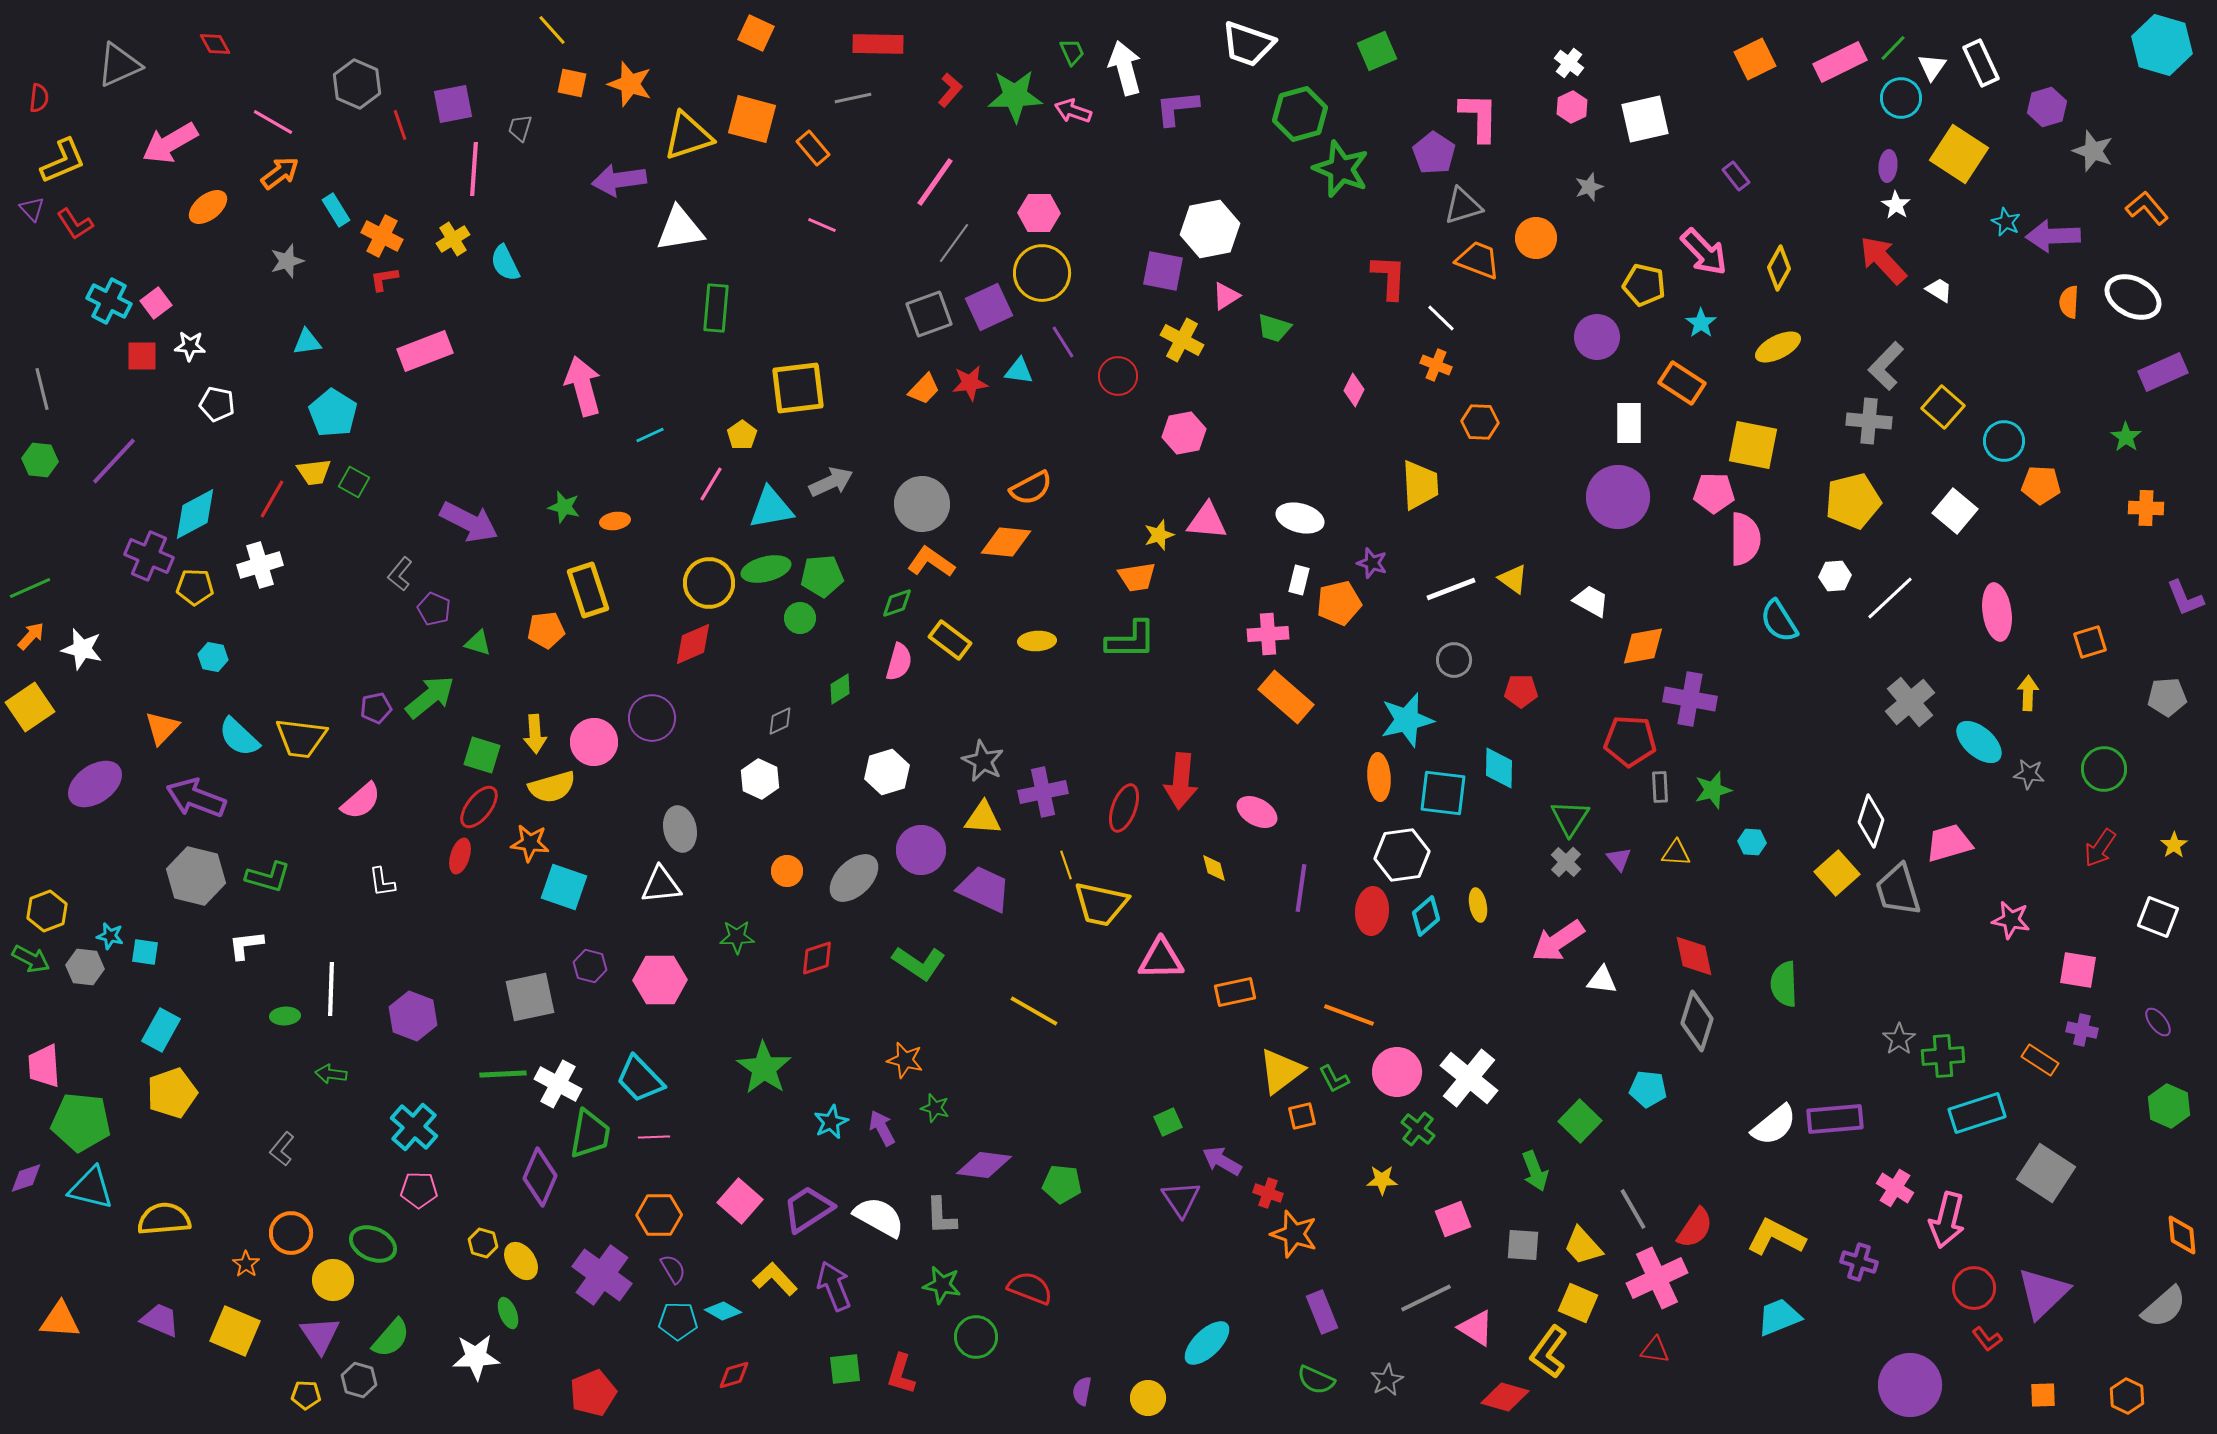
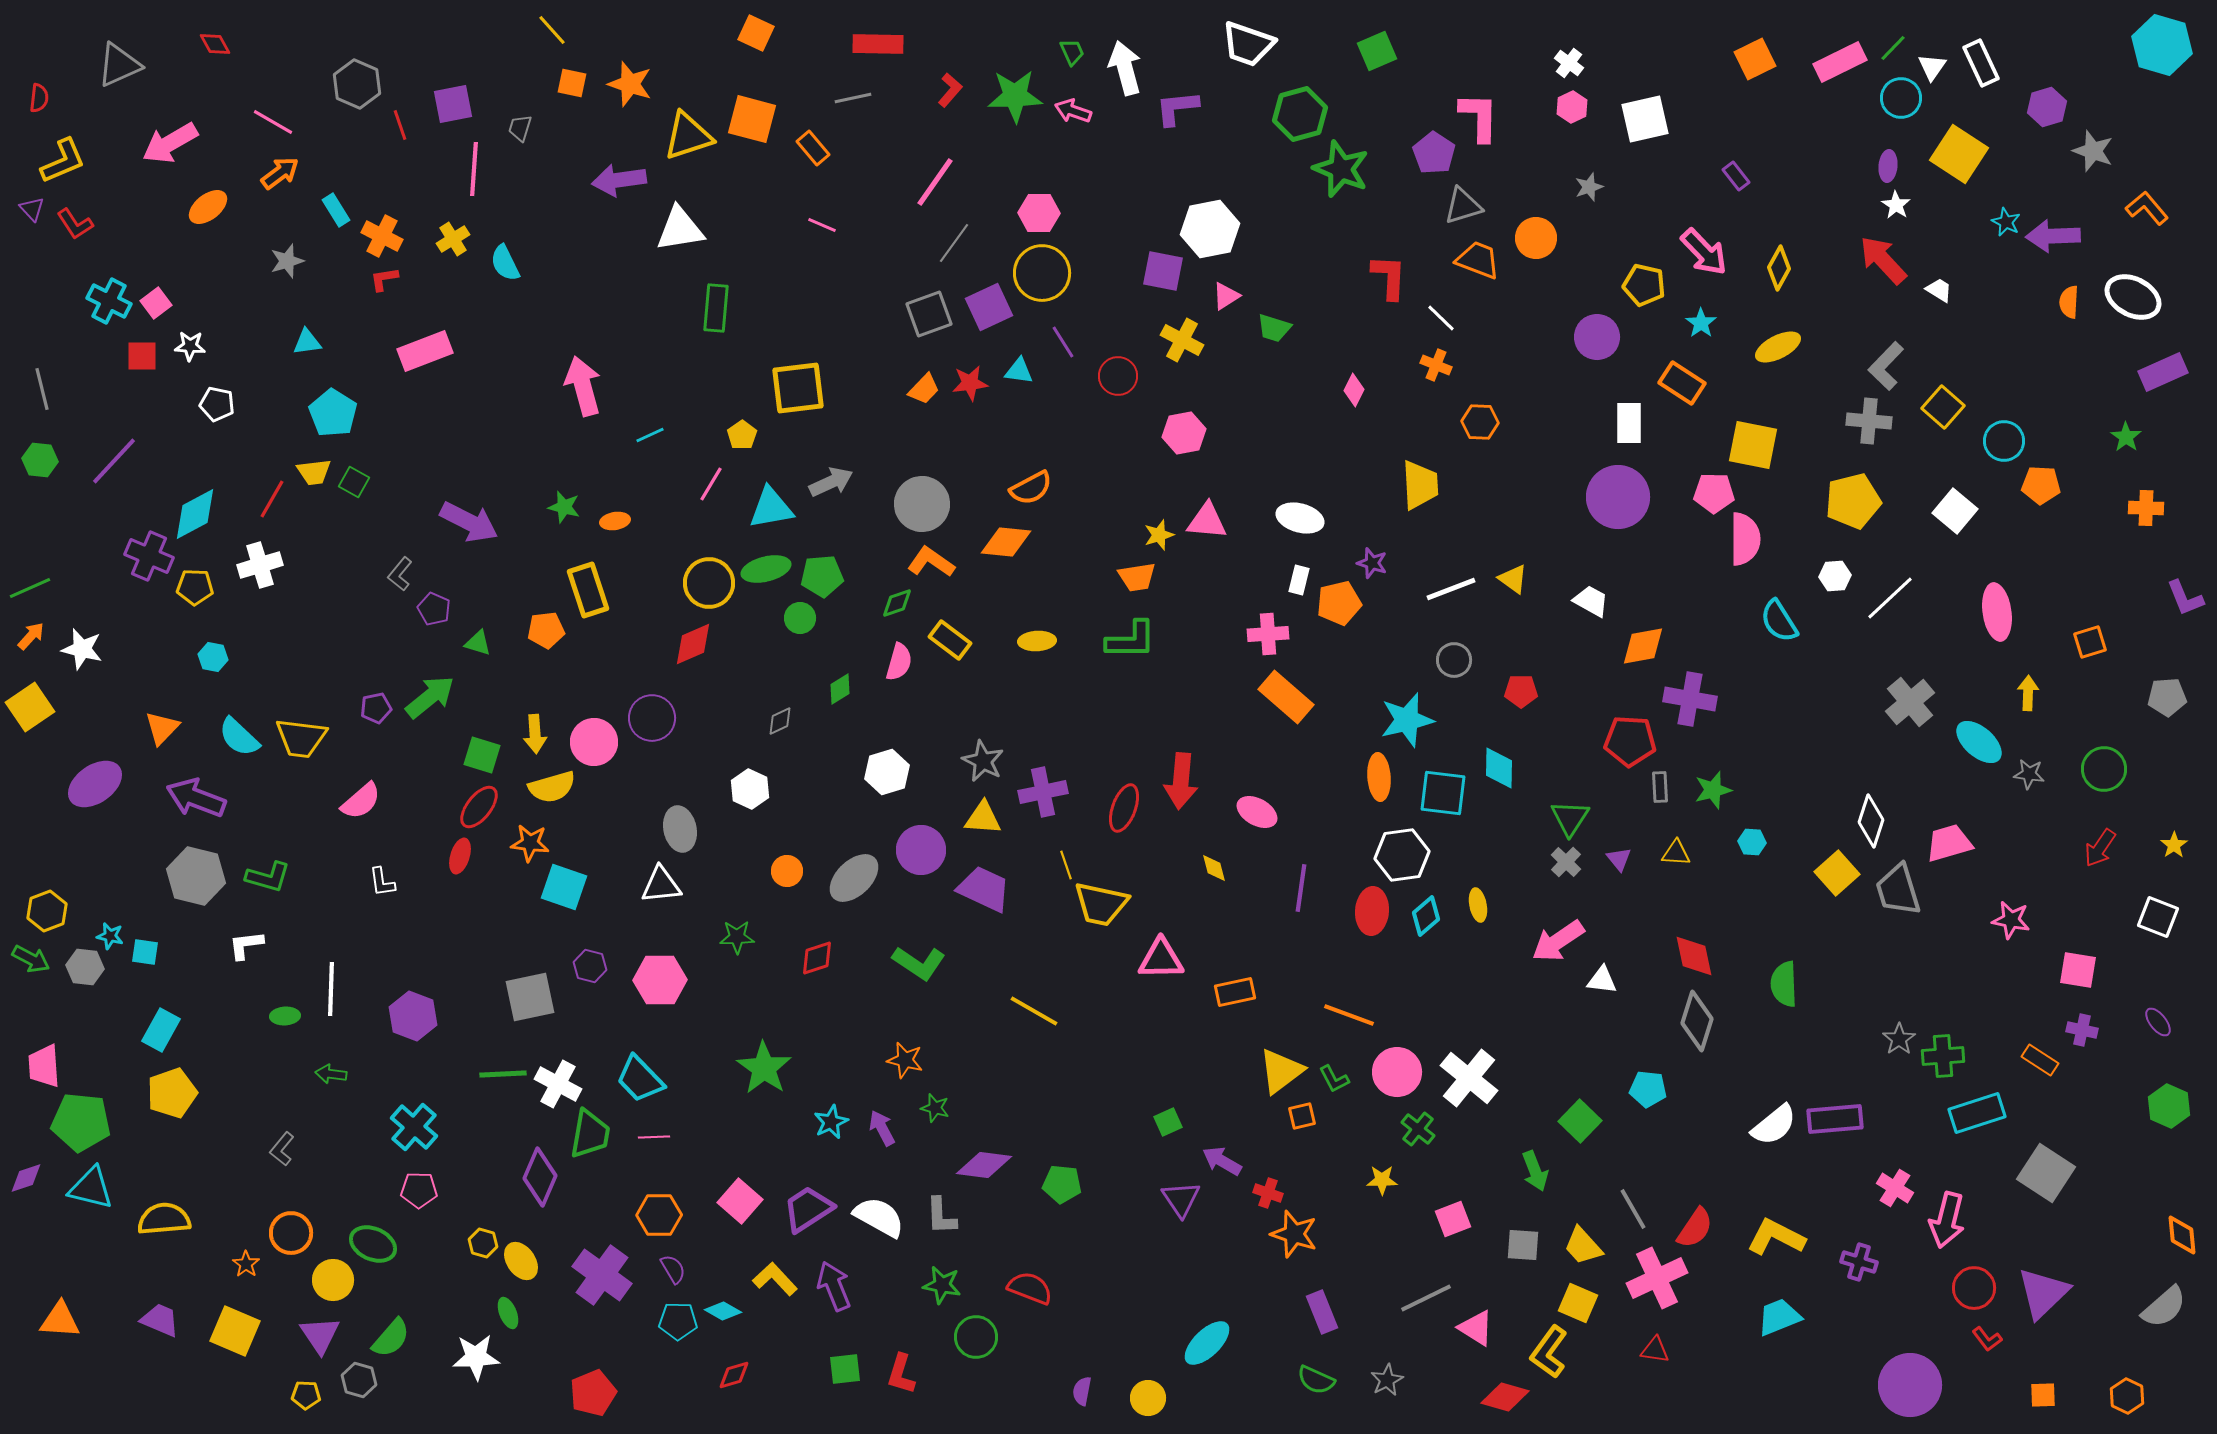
white hexagon at (760, 779): moved 10 px left, 10 px down
